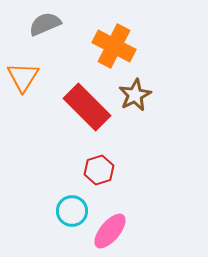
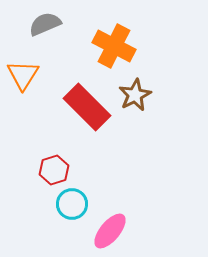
orange triangle: moved 2 px up
red hexagon: moved 45 px left
cyan circle: moved 7 px up
